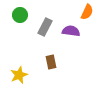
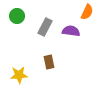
green circle: moved 3 px left, 1 px down
brown rectangle: moved 2 px left
yellow star: rotated 18 degrees clockwise
